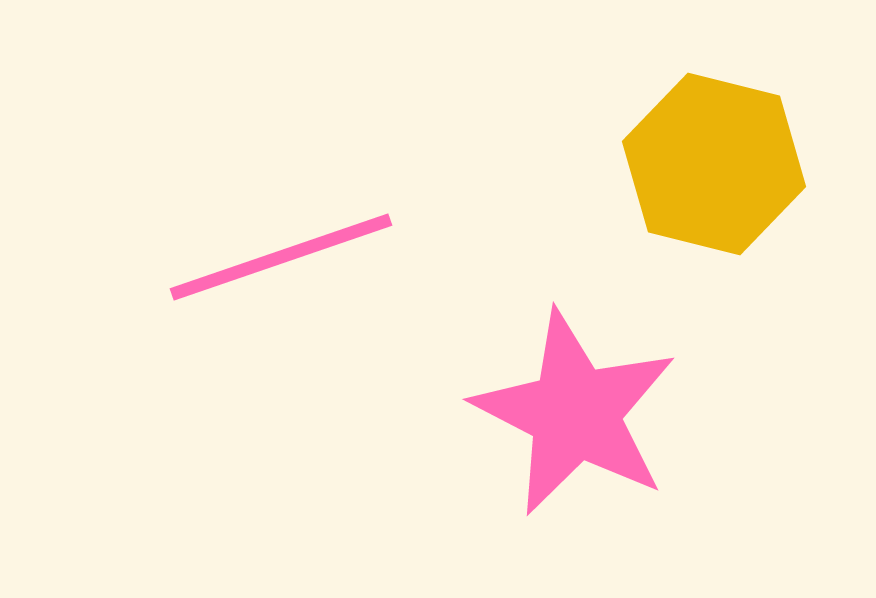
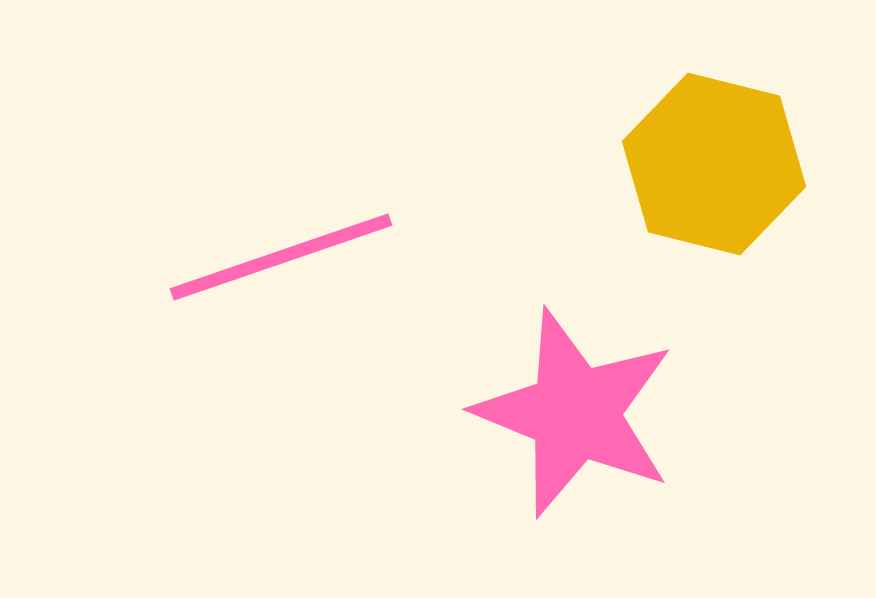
pink star: rotated 5 degrees counterclockwise
